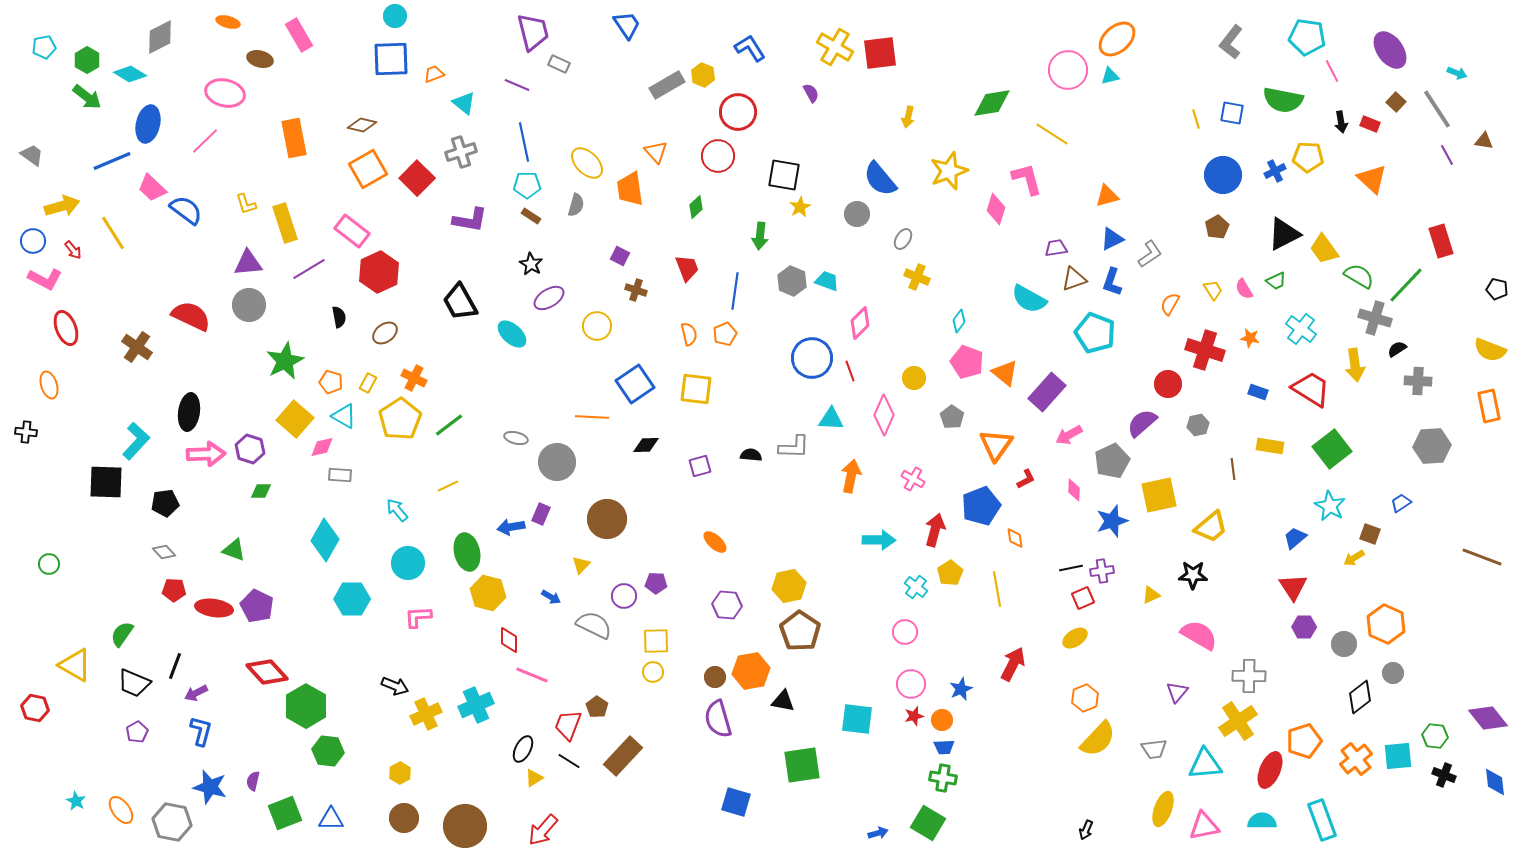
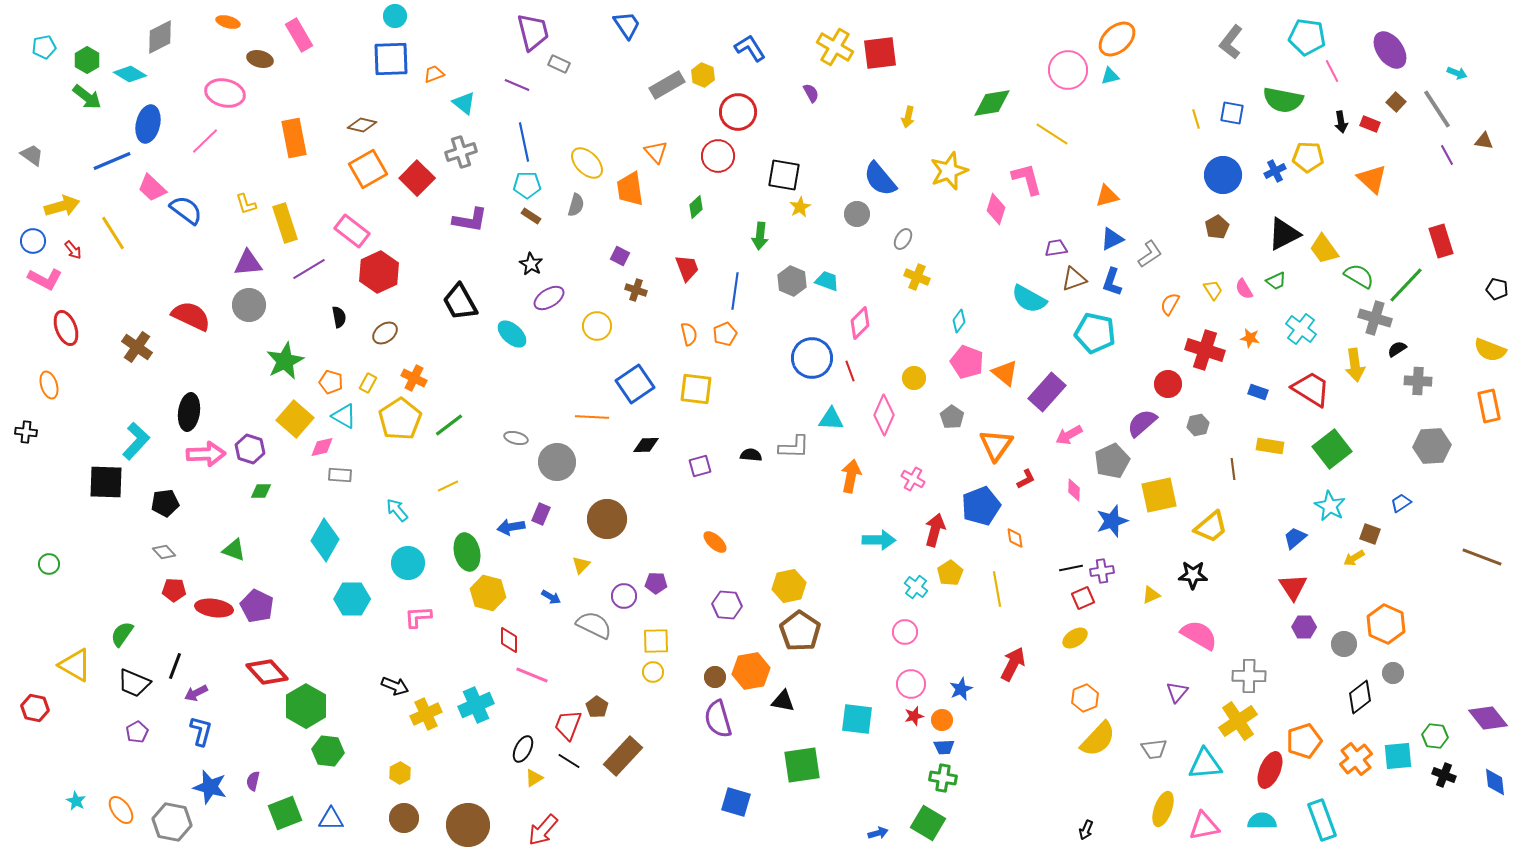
cyan pentagon at (1095, 333): rotated 9 degrees counterclockwise
brown circle at (465, 826): moved 3 px right, 1 px up
